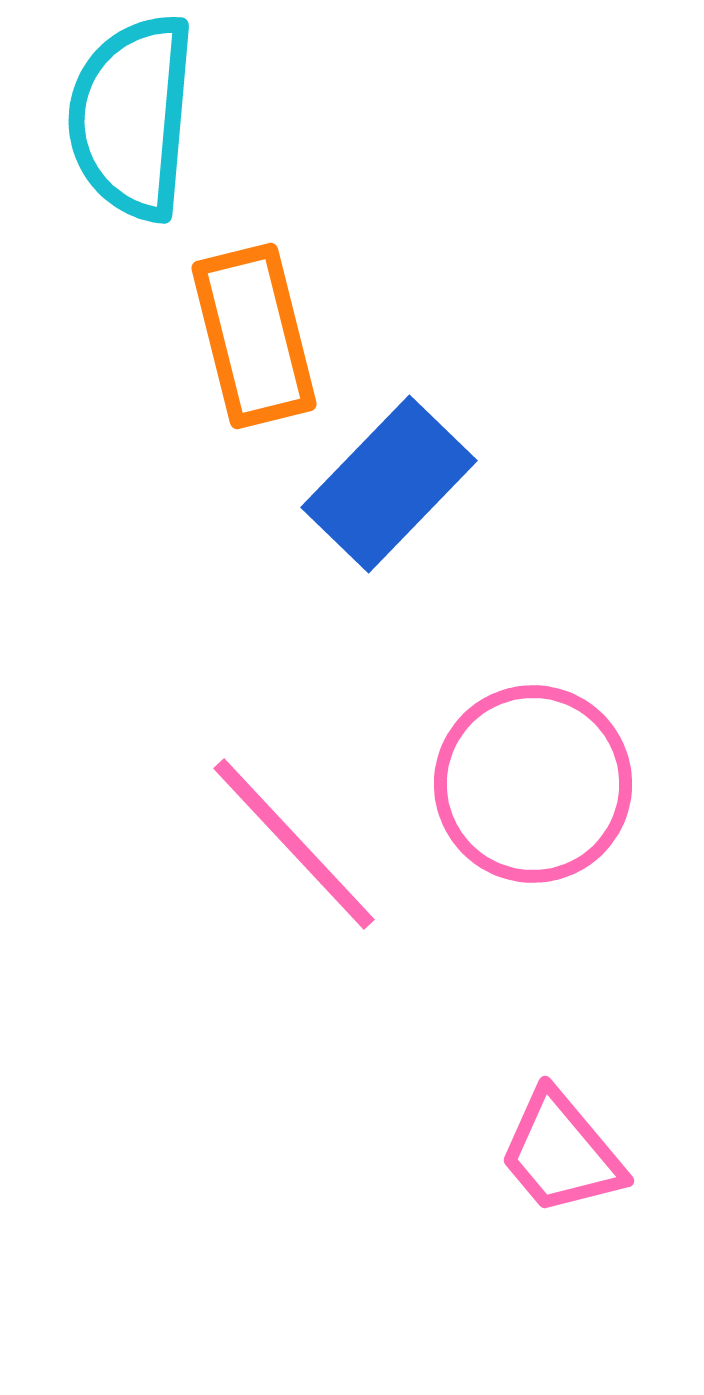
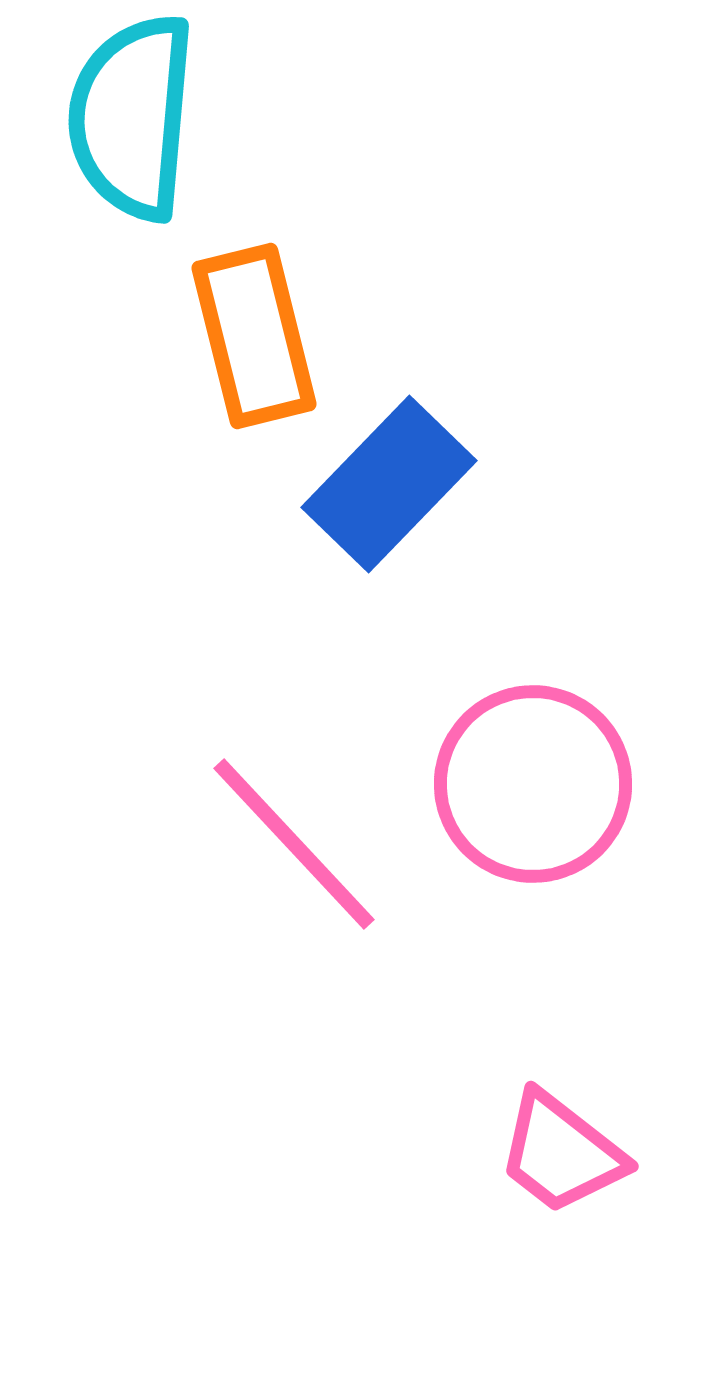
pink trapezoid: rotated 12 degrees counterclockwise
